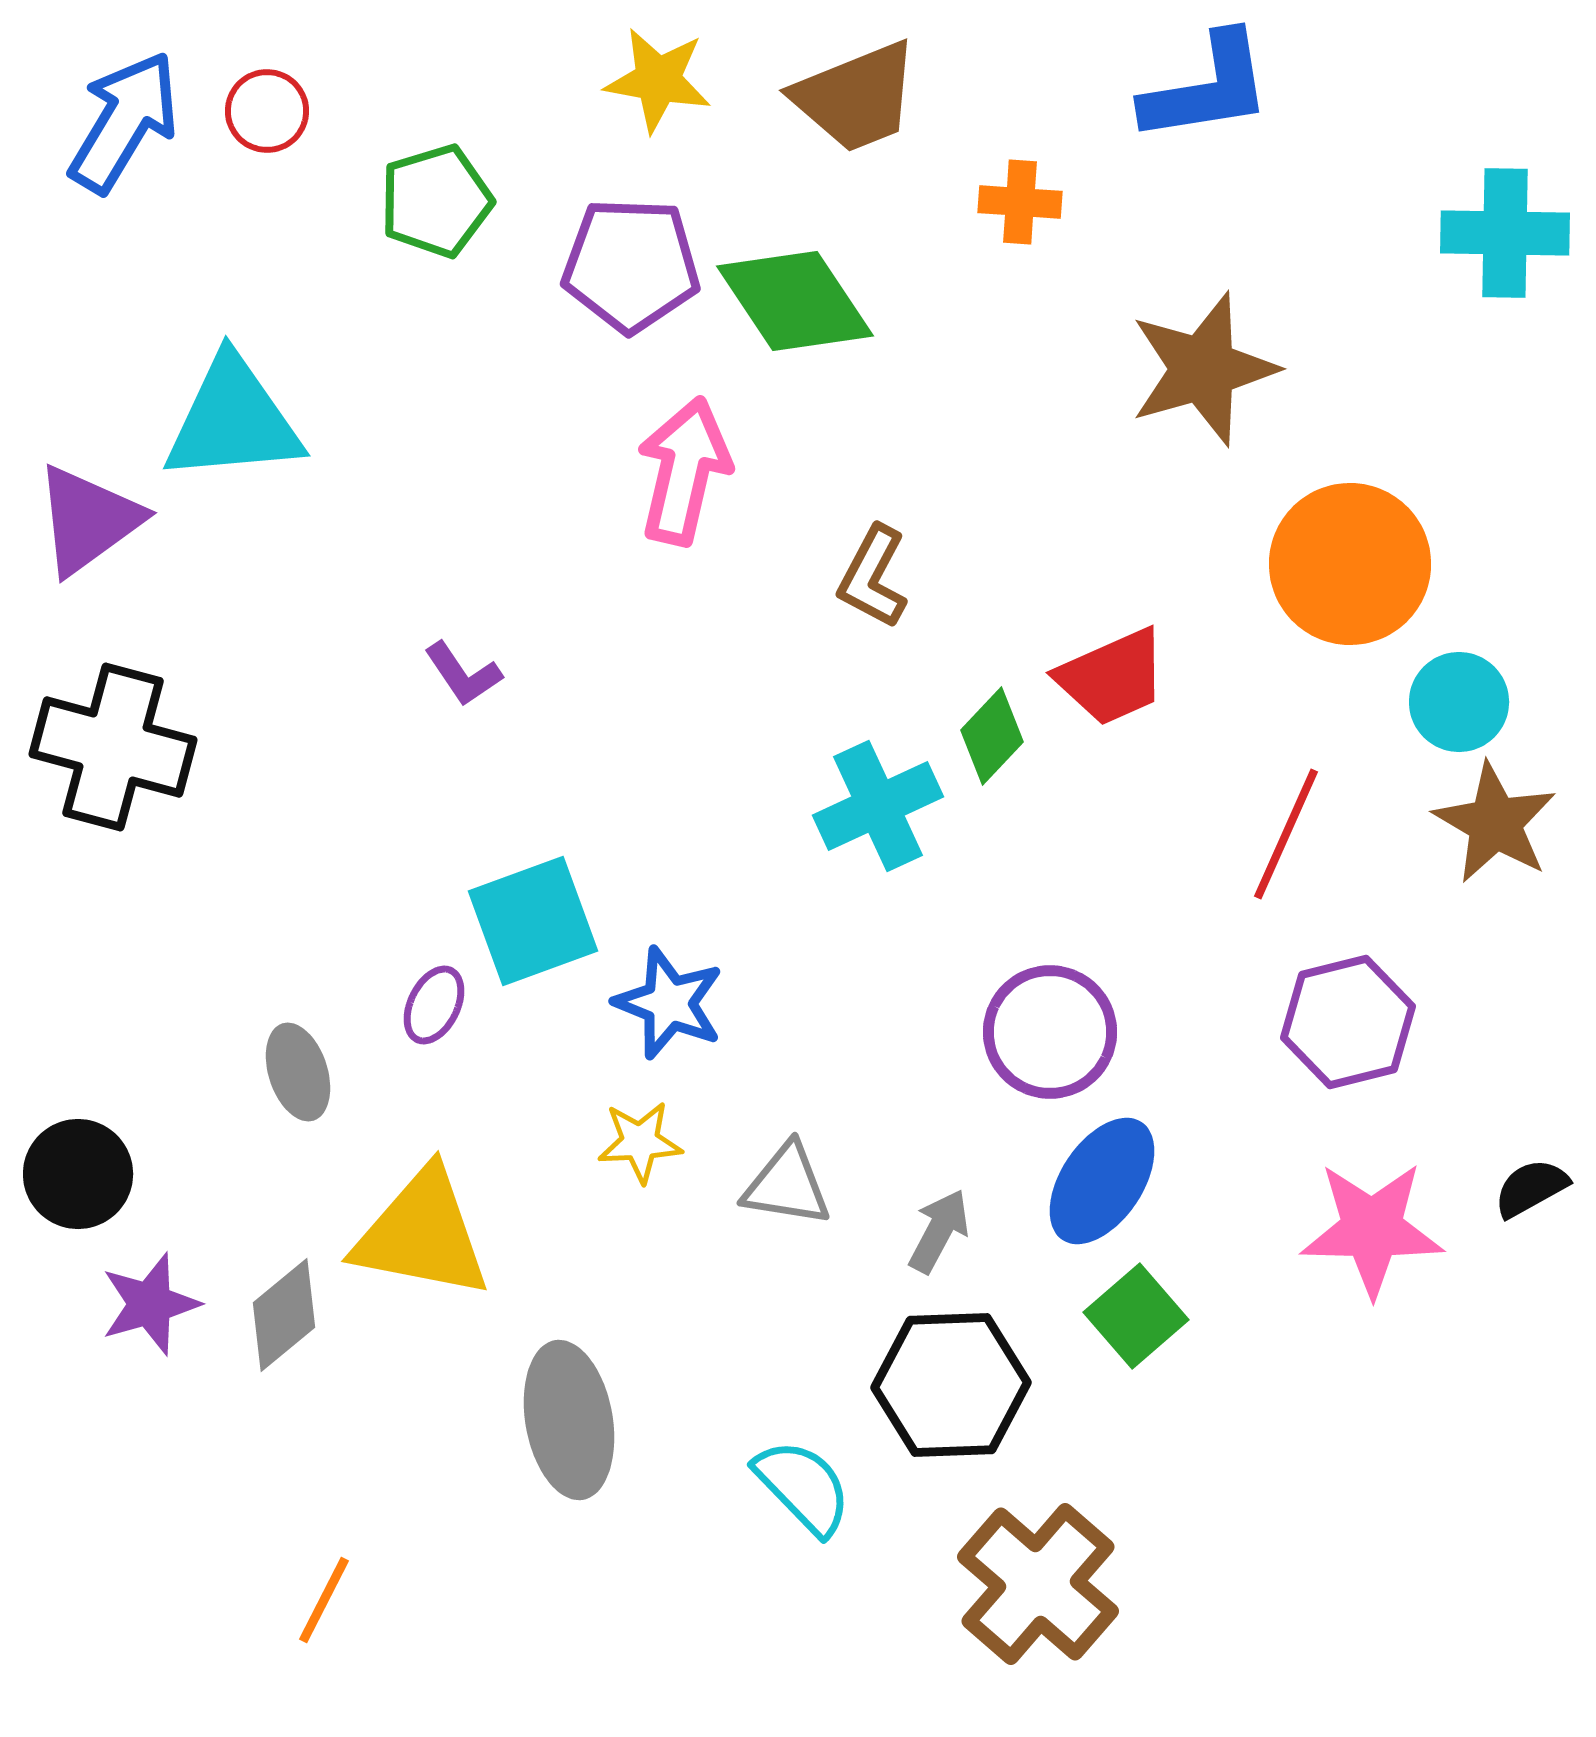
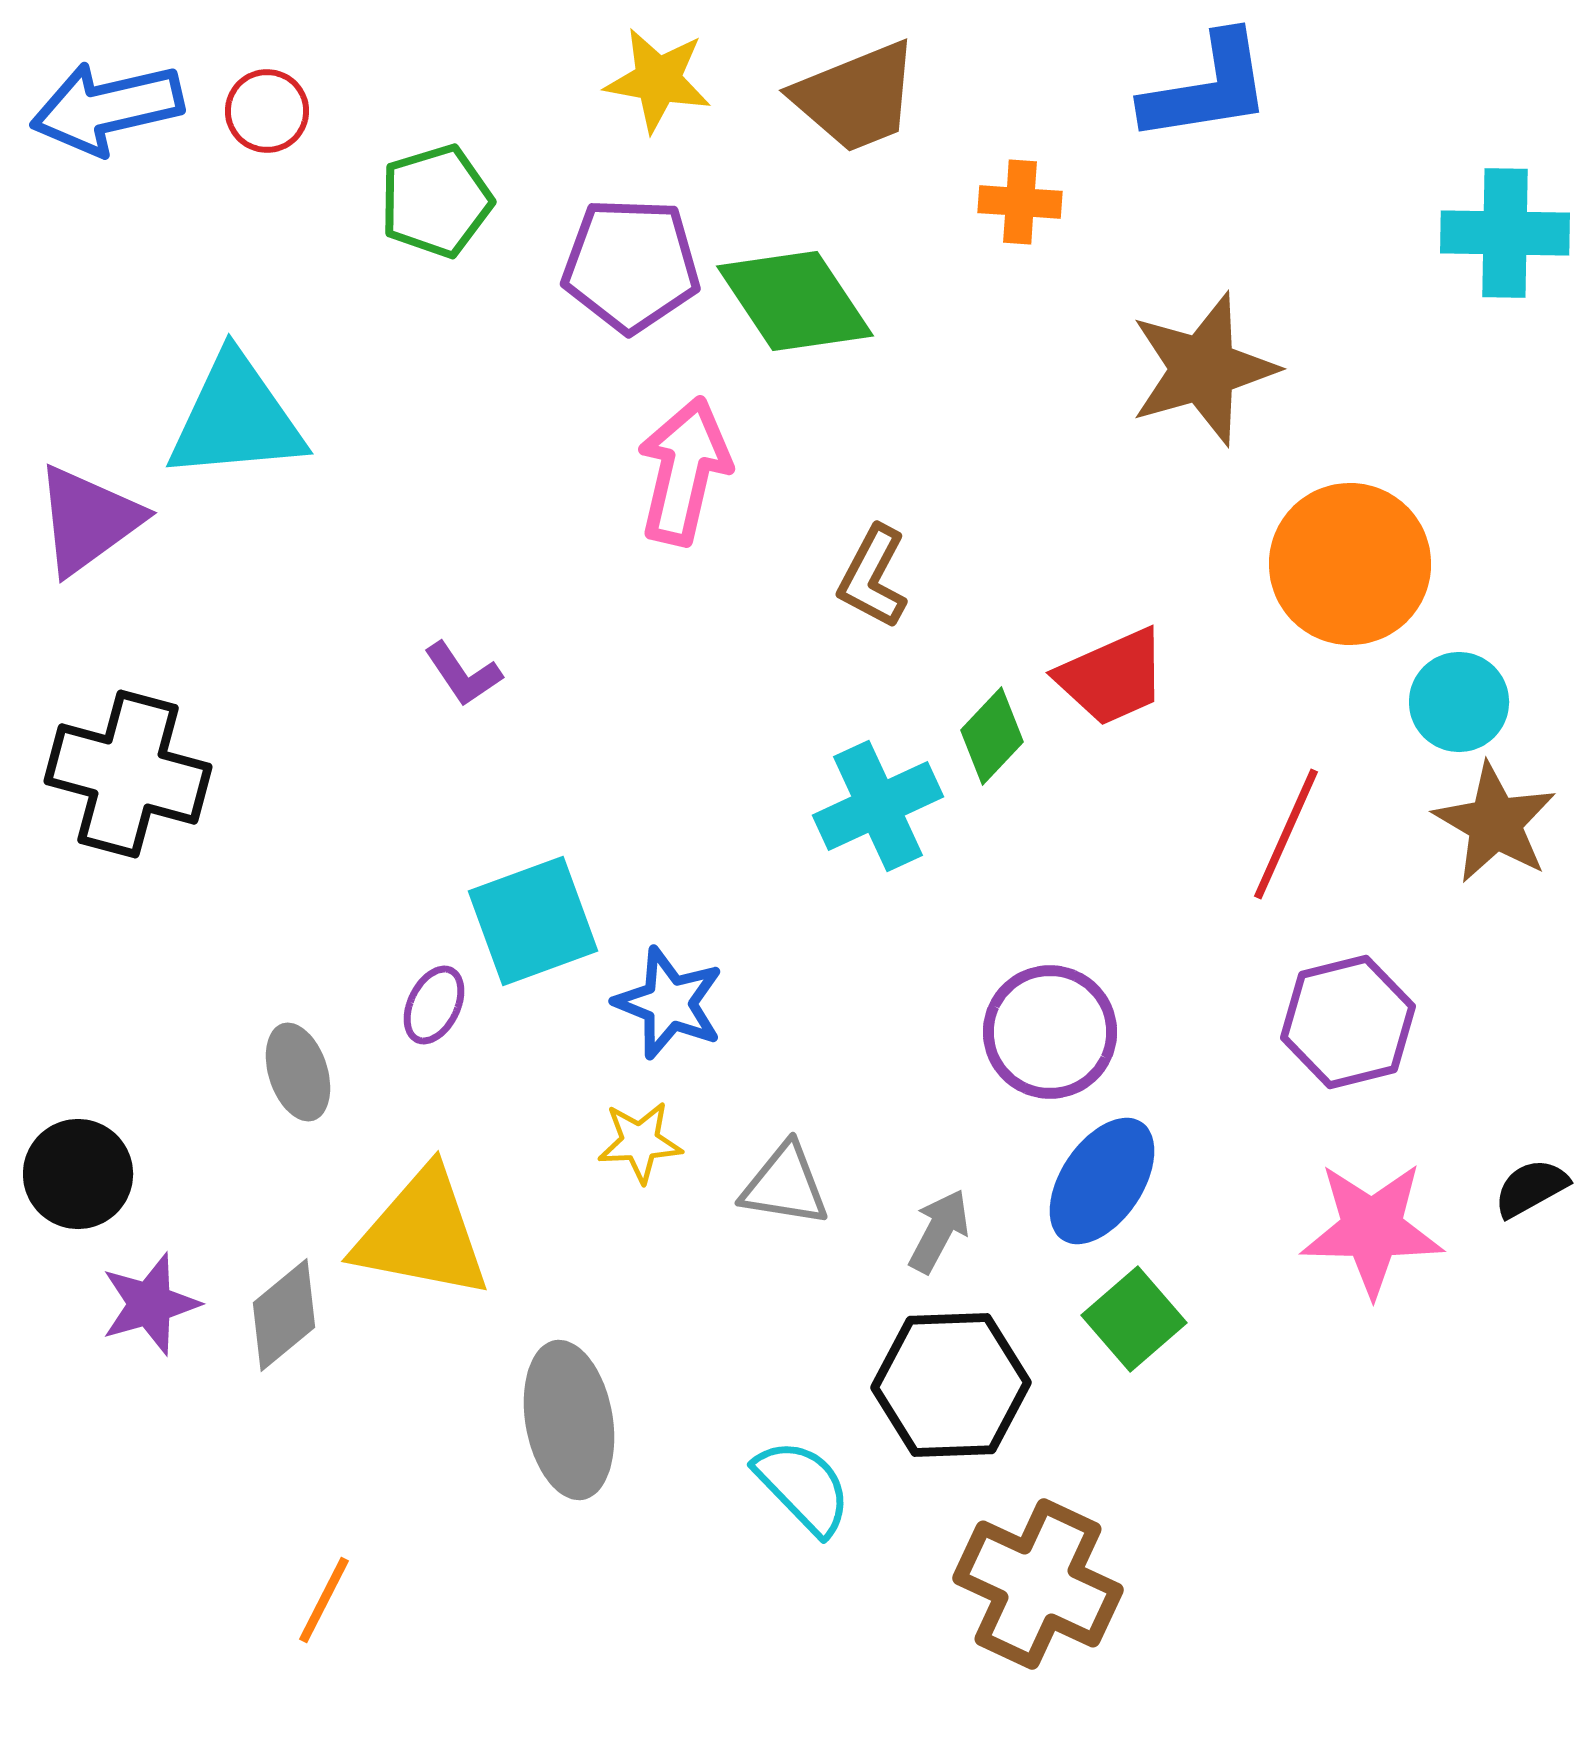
blue arrow at (124, 122): moved 17 px left, 14 px up; rotated 134 degrees counterclockwise
cyan triangle at (233, 420): moved 3 px right, 2 px up
black cross at (113, 747): moved 15 px right, 27 px down
gray triangle at (787, 1185): moved 2 px left
green square at (1136, 1316): moved 2 px left, 3 px down
brown cross at (1038, 1584): rotated 16 degrees counterclockwise
